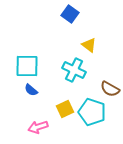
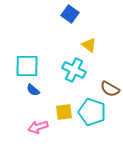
blue semicircle: moved 2 px right
yellow square: moved 1 px left, 3 px down; rotated 18 degrees clockwise
